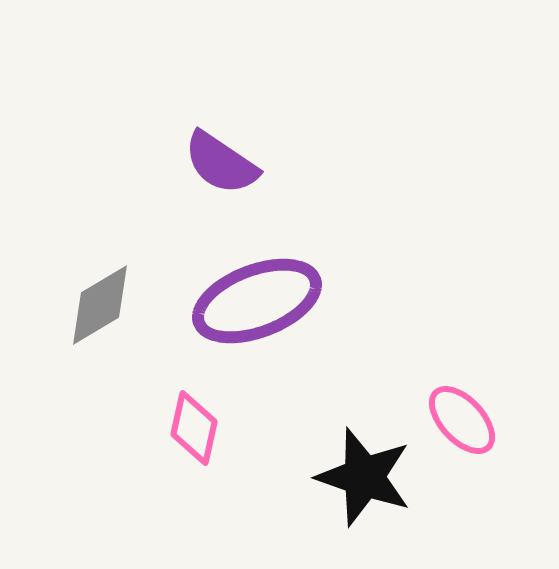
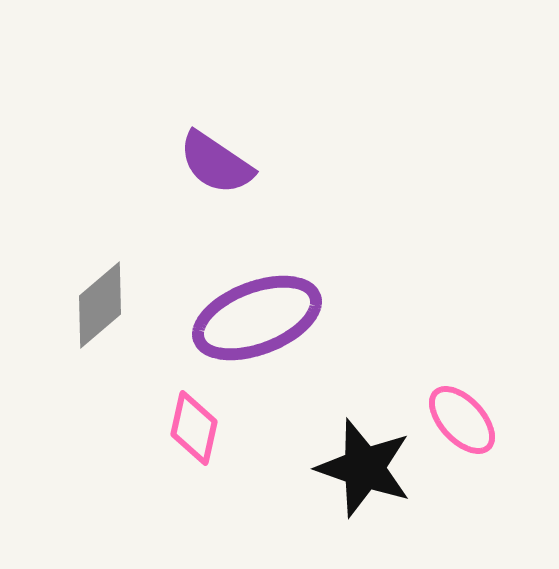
purple semicircle: moved 5 px left
purple ellipse: moved 17 px down
gray diamond: rotated 10 degrees counterclockwise
black star: moved 9 px up
